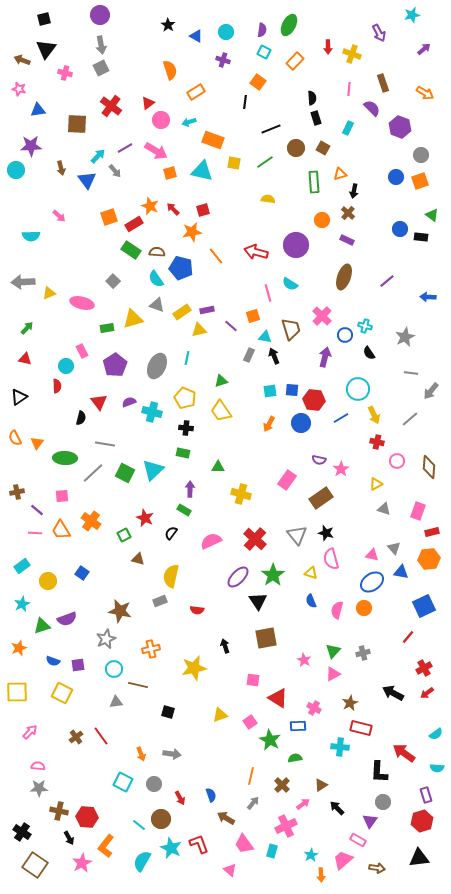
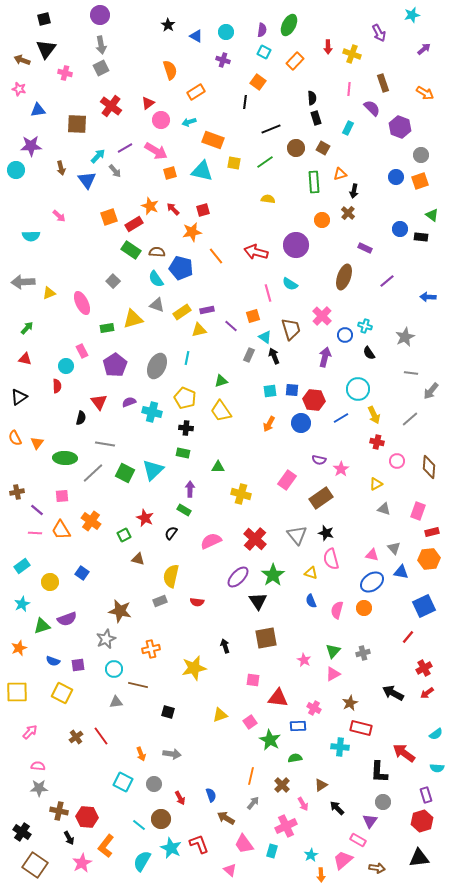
purple rectangle at (347, 240): moved 18 px right, 8 px down
pink ellipse at (82, 303): rotated 50 degrees clockwise
cyan triangle at (265, 337): rotated 24 degrees clockwise
yellow circle at (48, 581): moved 2 px right, 1 px down
red semicircle at (197, 610): moved 8 px up
red triangle at (278, 698): rotated 25 degrees counterclockwise
pink arrow at (303, 804): rotated 96 degrees clockwise
